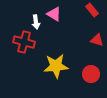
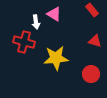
red triangle: moved 2 px left, 1 px down
yellow star: moved 8 px up
